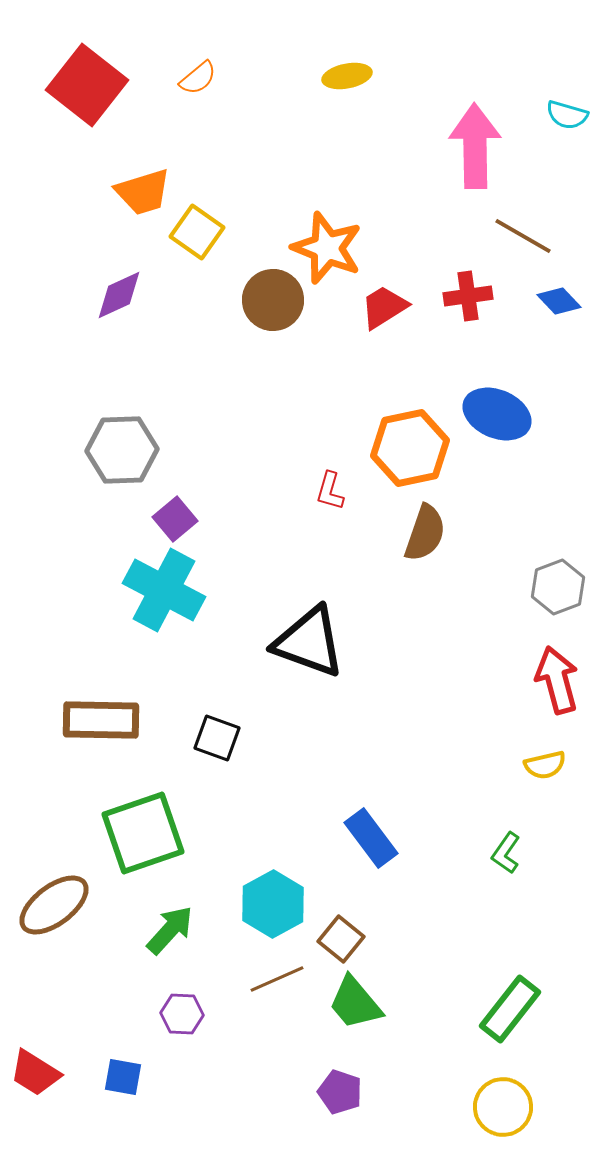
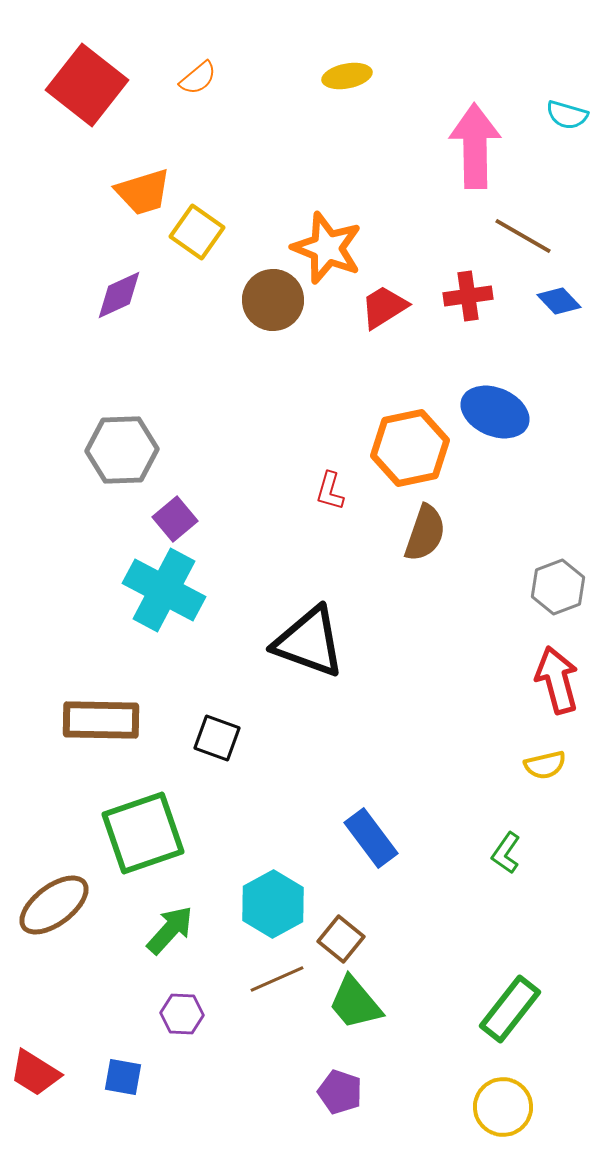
blue ellipse at (497, 414): moved 2 px left, 2 px up
